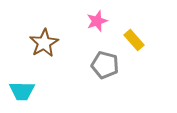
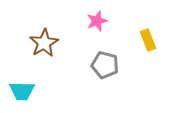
yellow rectangle: moved 14 px right; rotated 20 degrees clockwise
